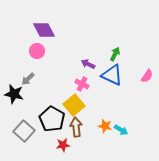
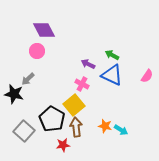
green arrow: moved 3 px left, 1 px down; rotated 88 degrees counterclockwise
